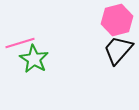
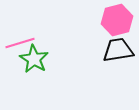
black trapezoid: rotated 40 degrees clockwise
